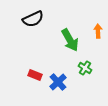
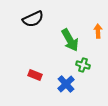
green cross: moved 2 px left, 3 px up; rotated 16 degrees counterclockwise
blue cross: moved 8 px right, 2 px down
